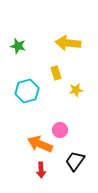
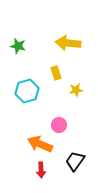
pink circle: moved 1 px left, 5 px up
